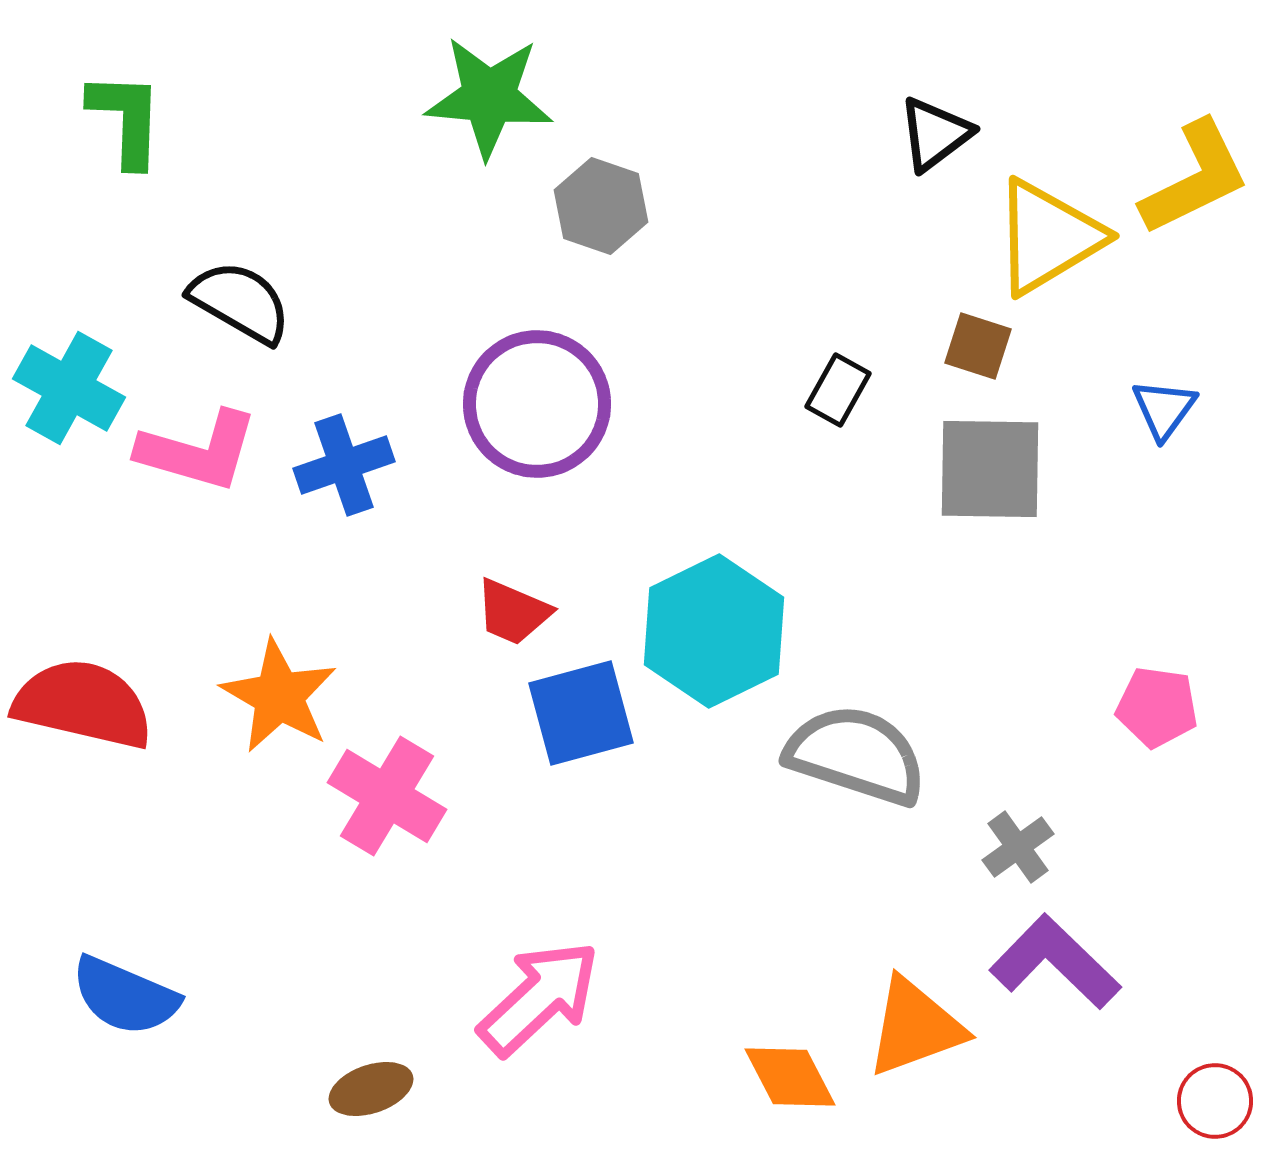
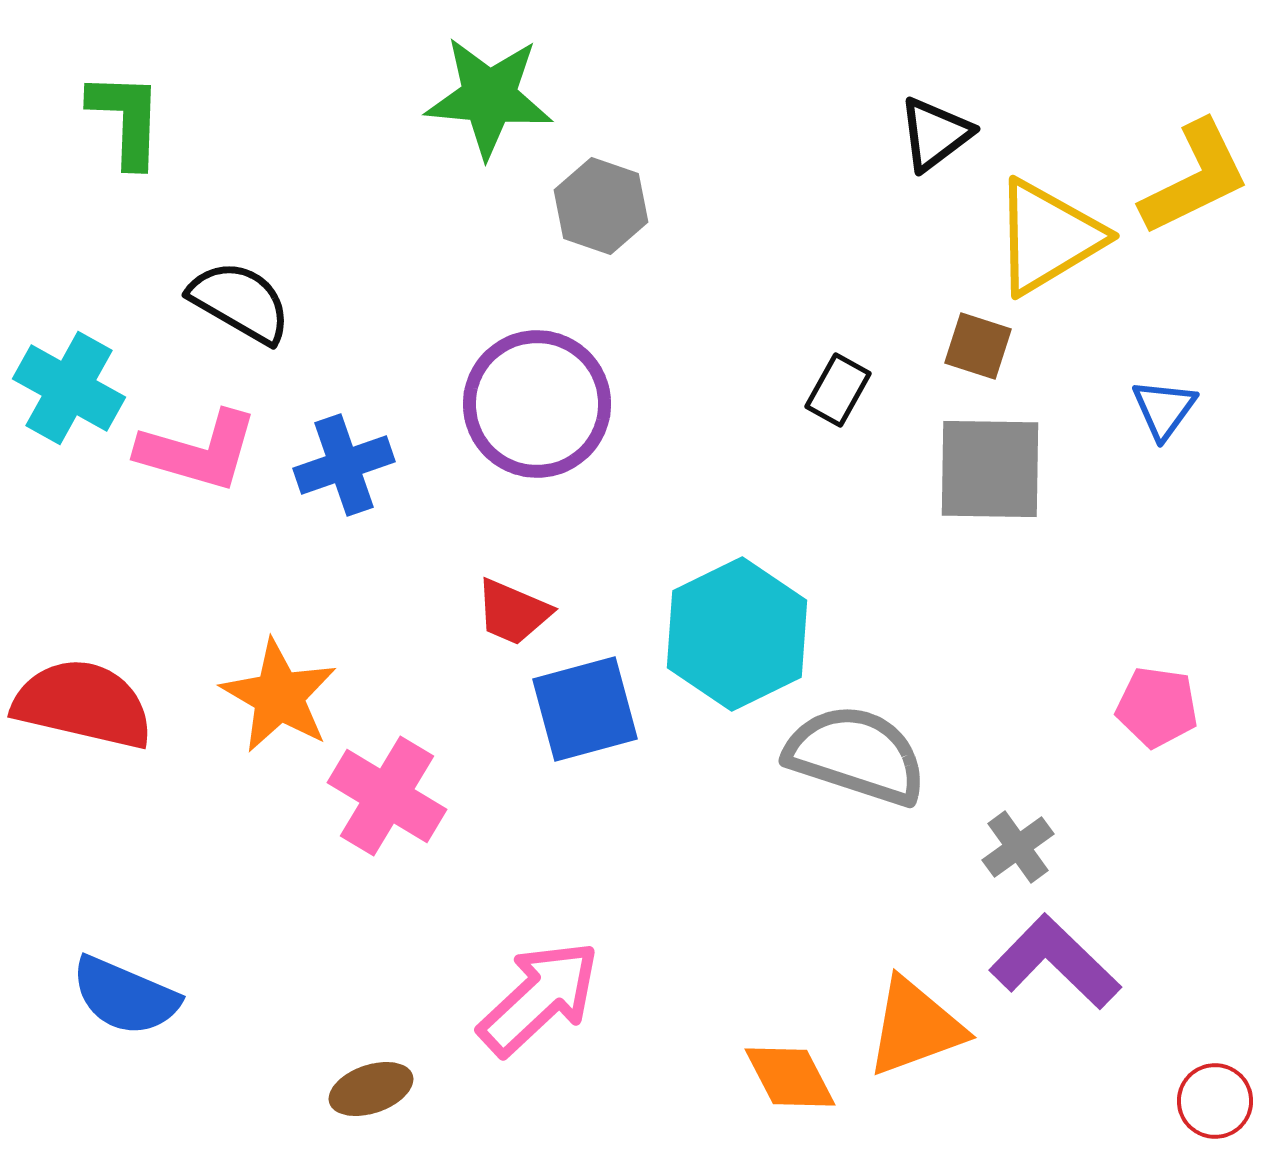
cyan hexagon: moved 23 px right, 3 px down
blue square: moved 4 px right, 4 px up
